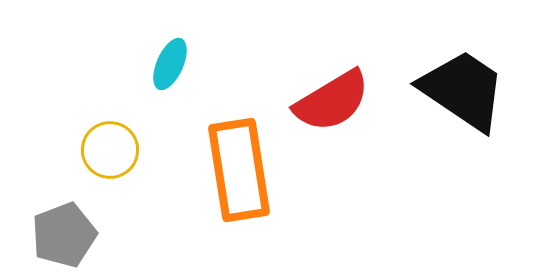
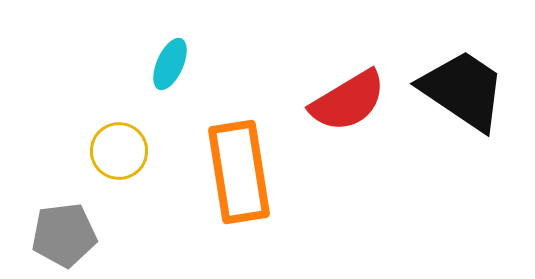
red semicircle: moved 16 px right
yellow circle: moved 9 px right, 1 px down
orange rectangle: moved 2 px down
gray pentagon: rotated 14 degrees clockwise
